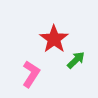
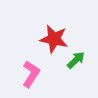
red star: rotated 24 degrees counterclockwise
